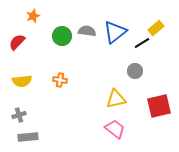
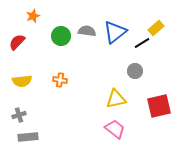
green circle: moved 1 px left
